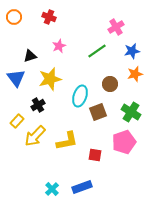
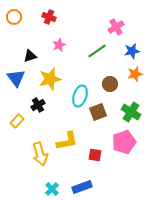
pink star: moved 1 px up
yellow arrow: moved 5 px right, 18 px down; rotated 60 degrees counterclockwise
